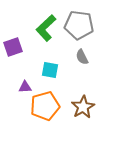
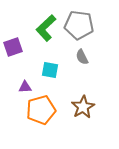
orange pentagon: moved 4 px left, 4 px down
